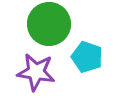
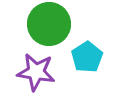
cyan pentagon: rotated 20 degrees clockwise
